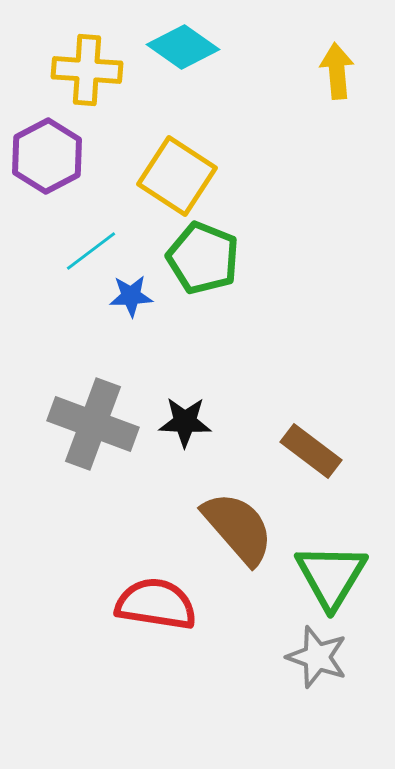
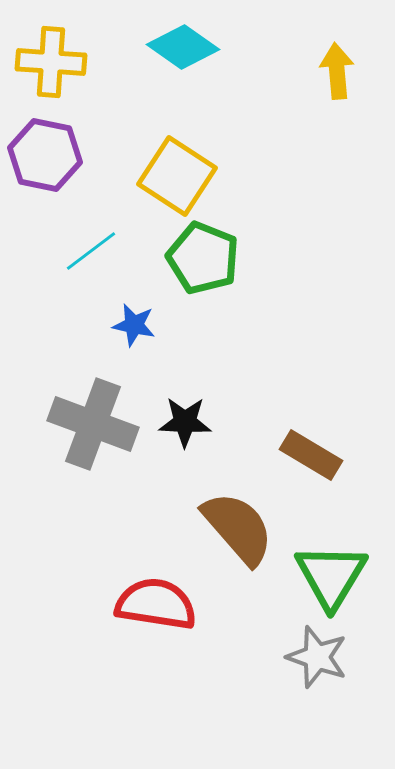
yellow cross: moved 36 px left, 8 px up
purple hexagon: moved 2 px left, 1 px up; rotated 20 degrees counterclockwise
blue star: moved 3 px right, 29 px down; rotated 15 degrees clockwise
brown rectangle: moved 4 px down; rotated 6 degrees counterclockwise
